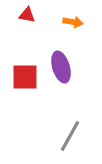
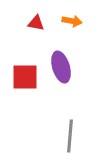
red triangle: moved 9 px right, 8 px down
orange arrow: moved 1 px left, 1 px up
gray line: rotated 24 degrees counterclockwise
